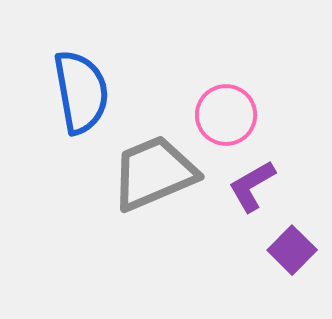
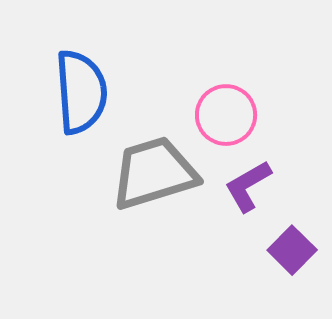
blue semicircle: rotated 6 degrees clockwise
gray trapezoid: rotated 6 degrees clockwise
purple L-shape: moved 4 px left
